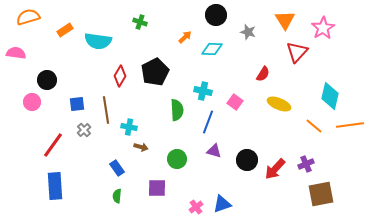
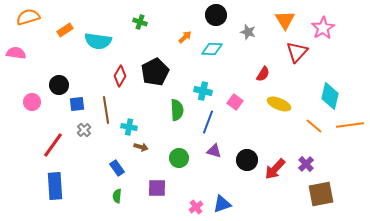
black circle at (47, 80): moved 12 px right, 5 px down
green circle at (177, 159): moved 2 px right, 1 px up
purple cross at (306, 164): rotated 21 degrees counterclockwise
